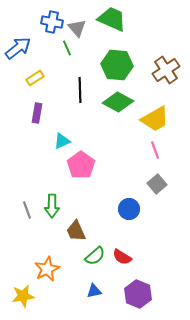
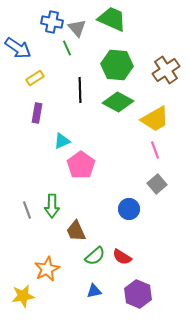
blue arrow: rotated 72 degrees clockwise
